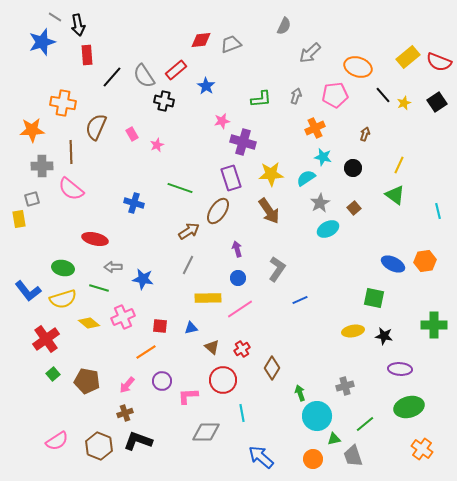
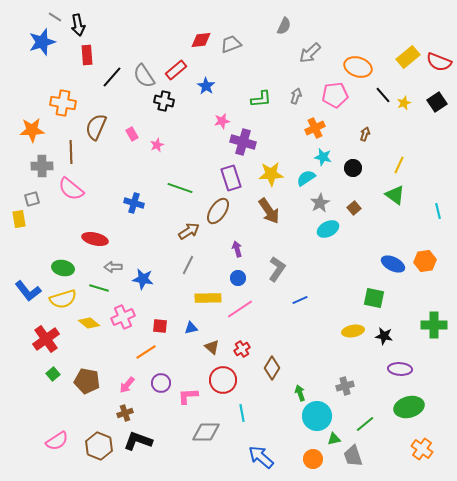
purple circle at (162, 381): moved 1 px left, 2 px down
